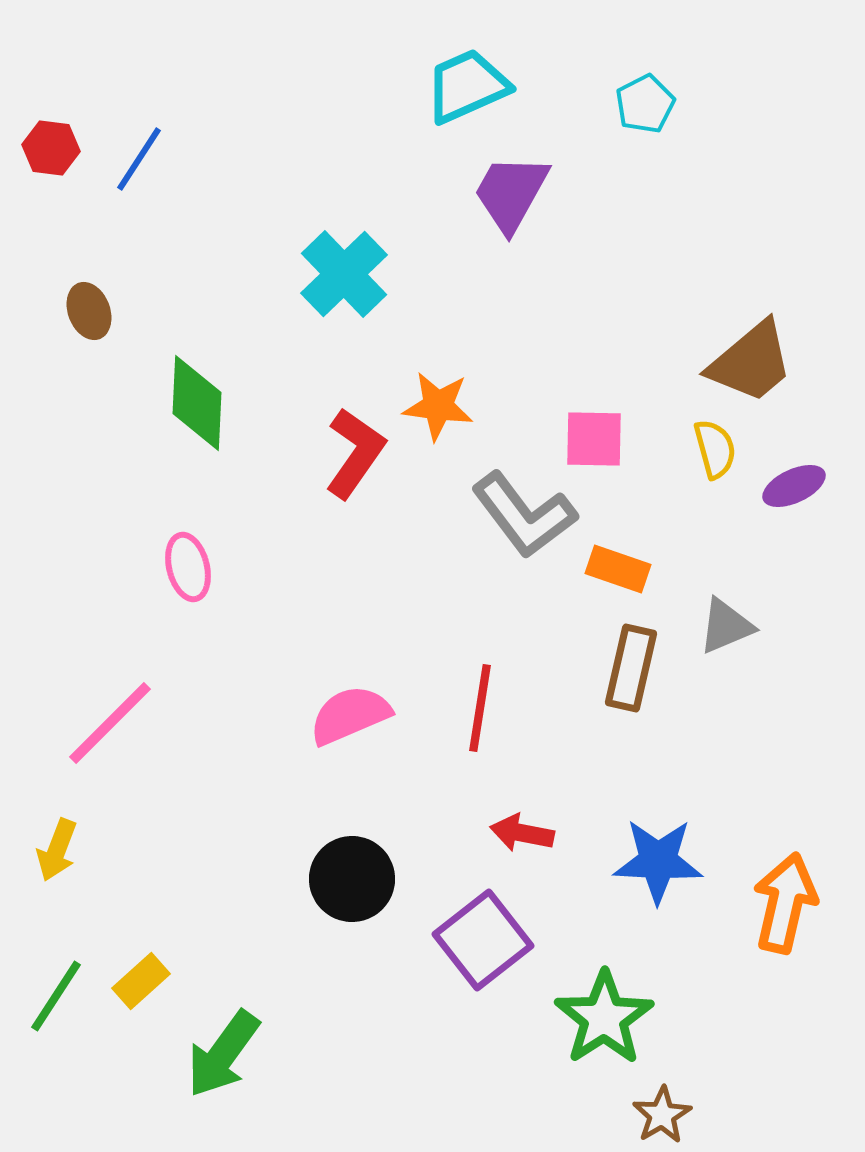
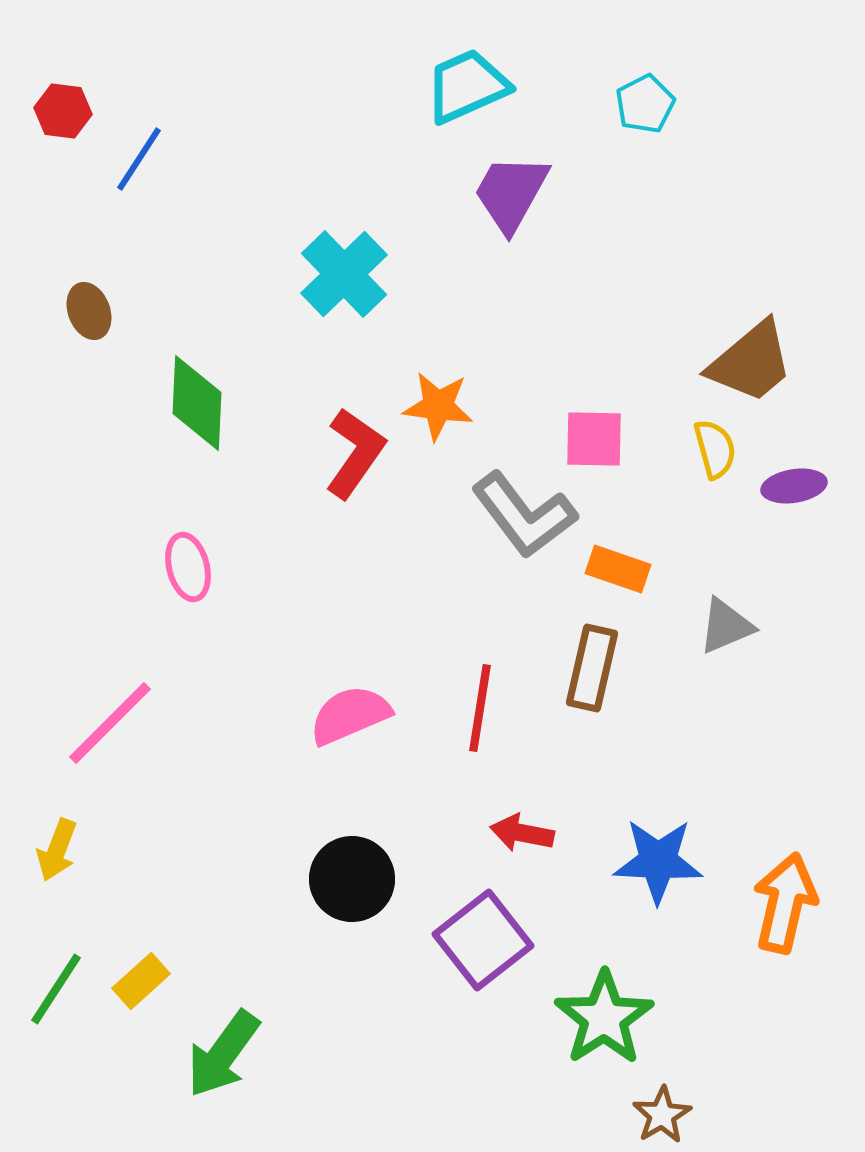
red hexagon: moved 12 px right, 37 px up
purple ellipse: rotated 16 degrees clockwise
brown rectangle: moved 39 px left
green line: moved 7 px up
